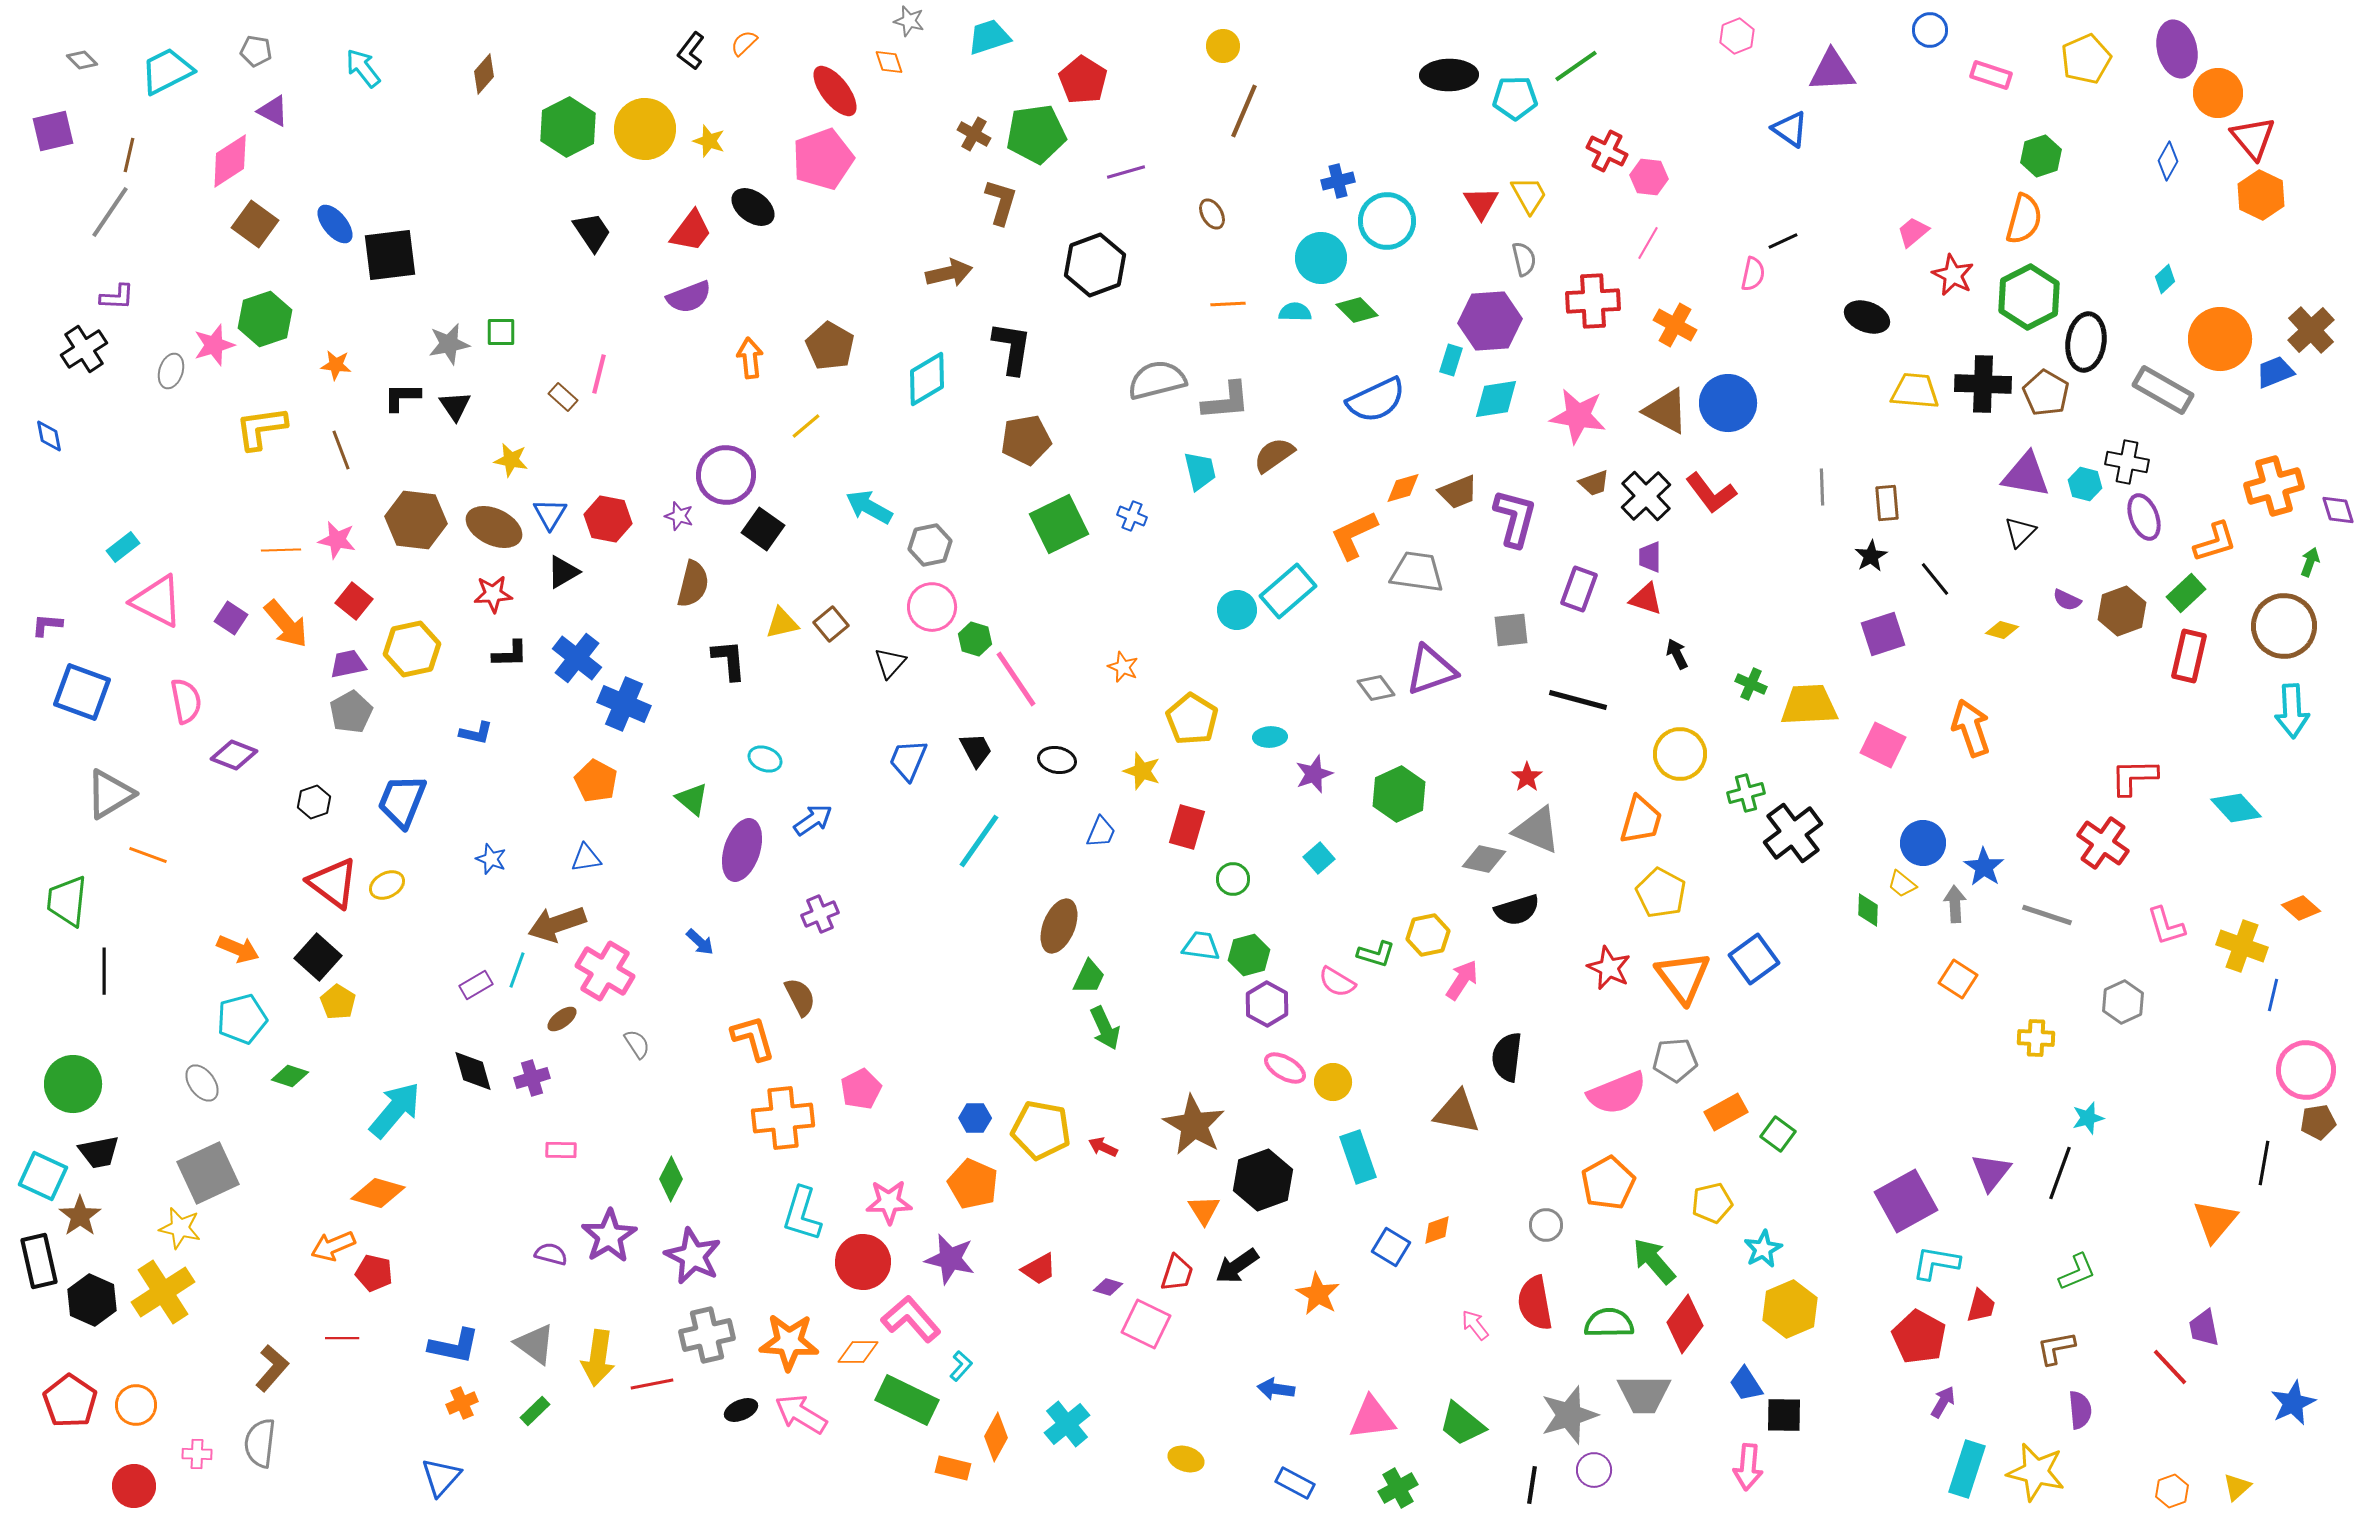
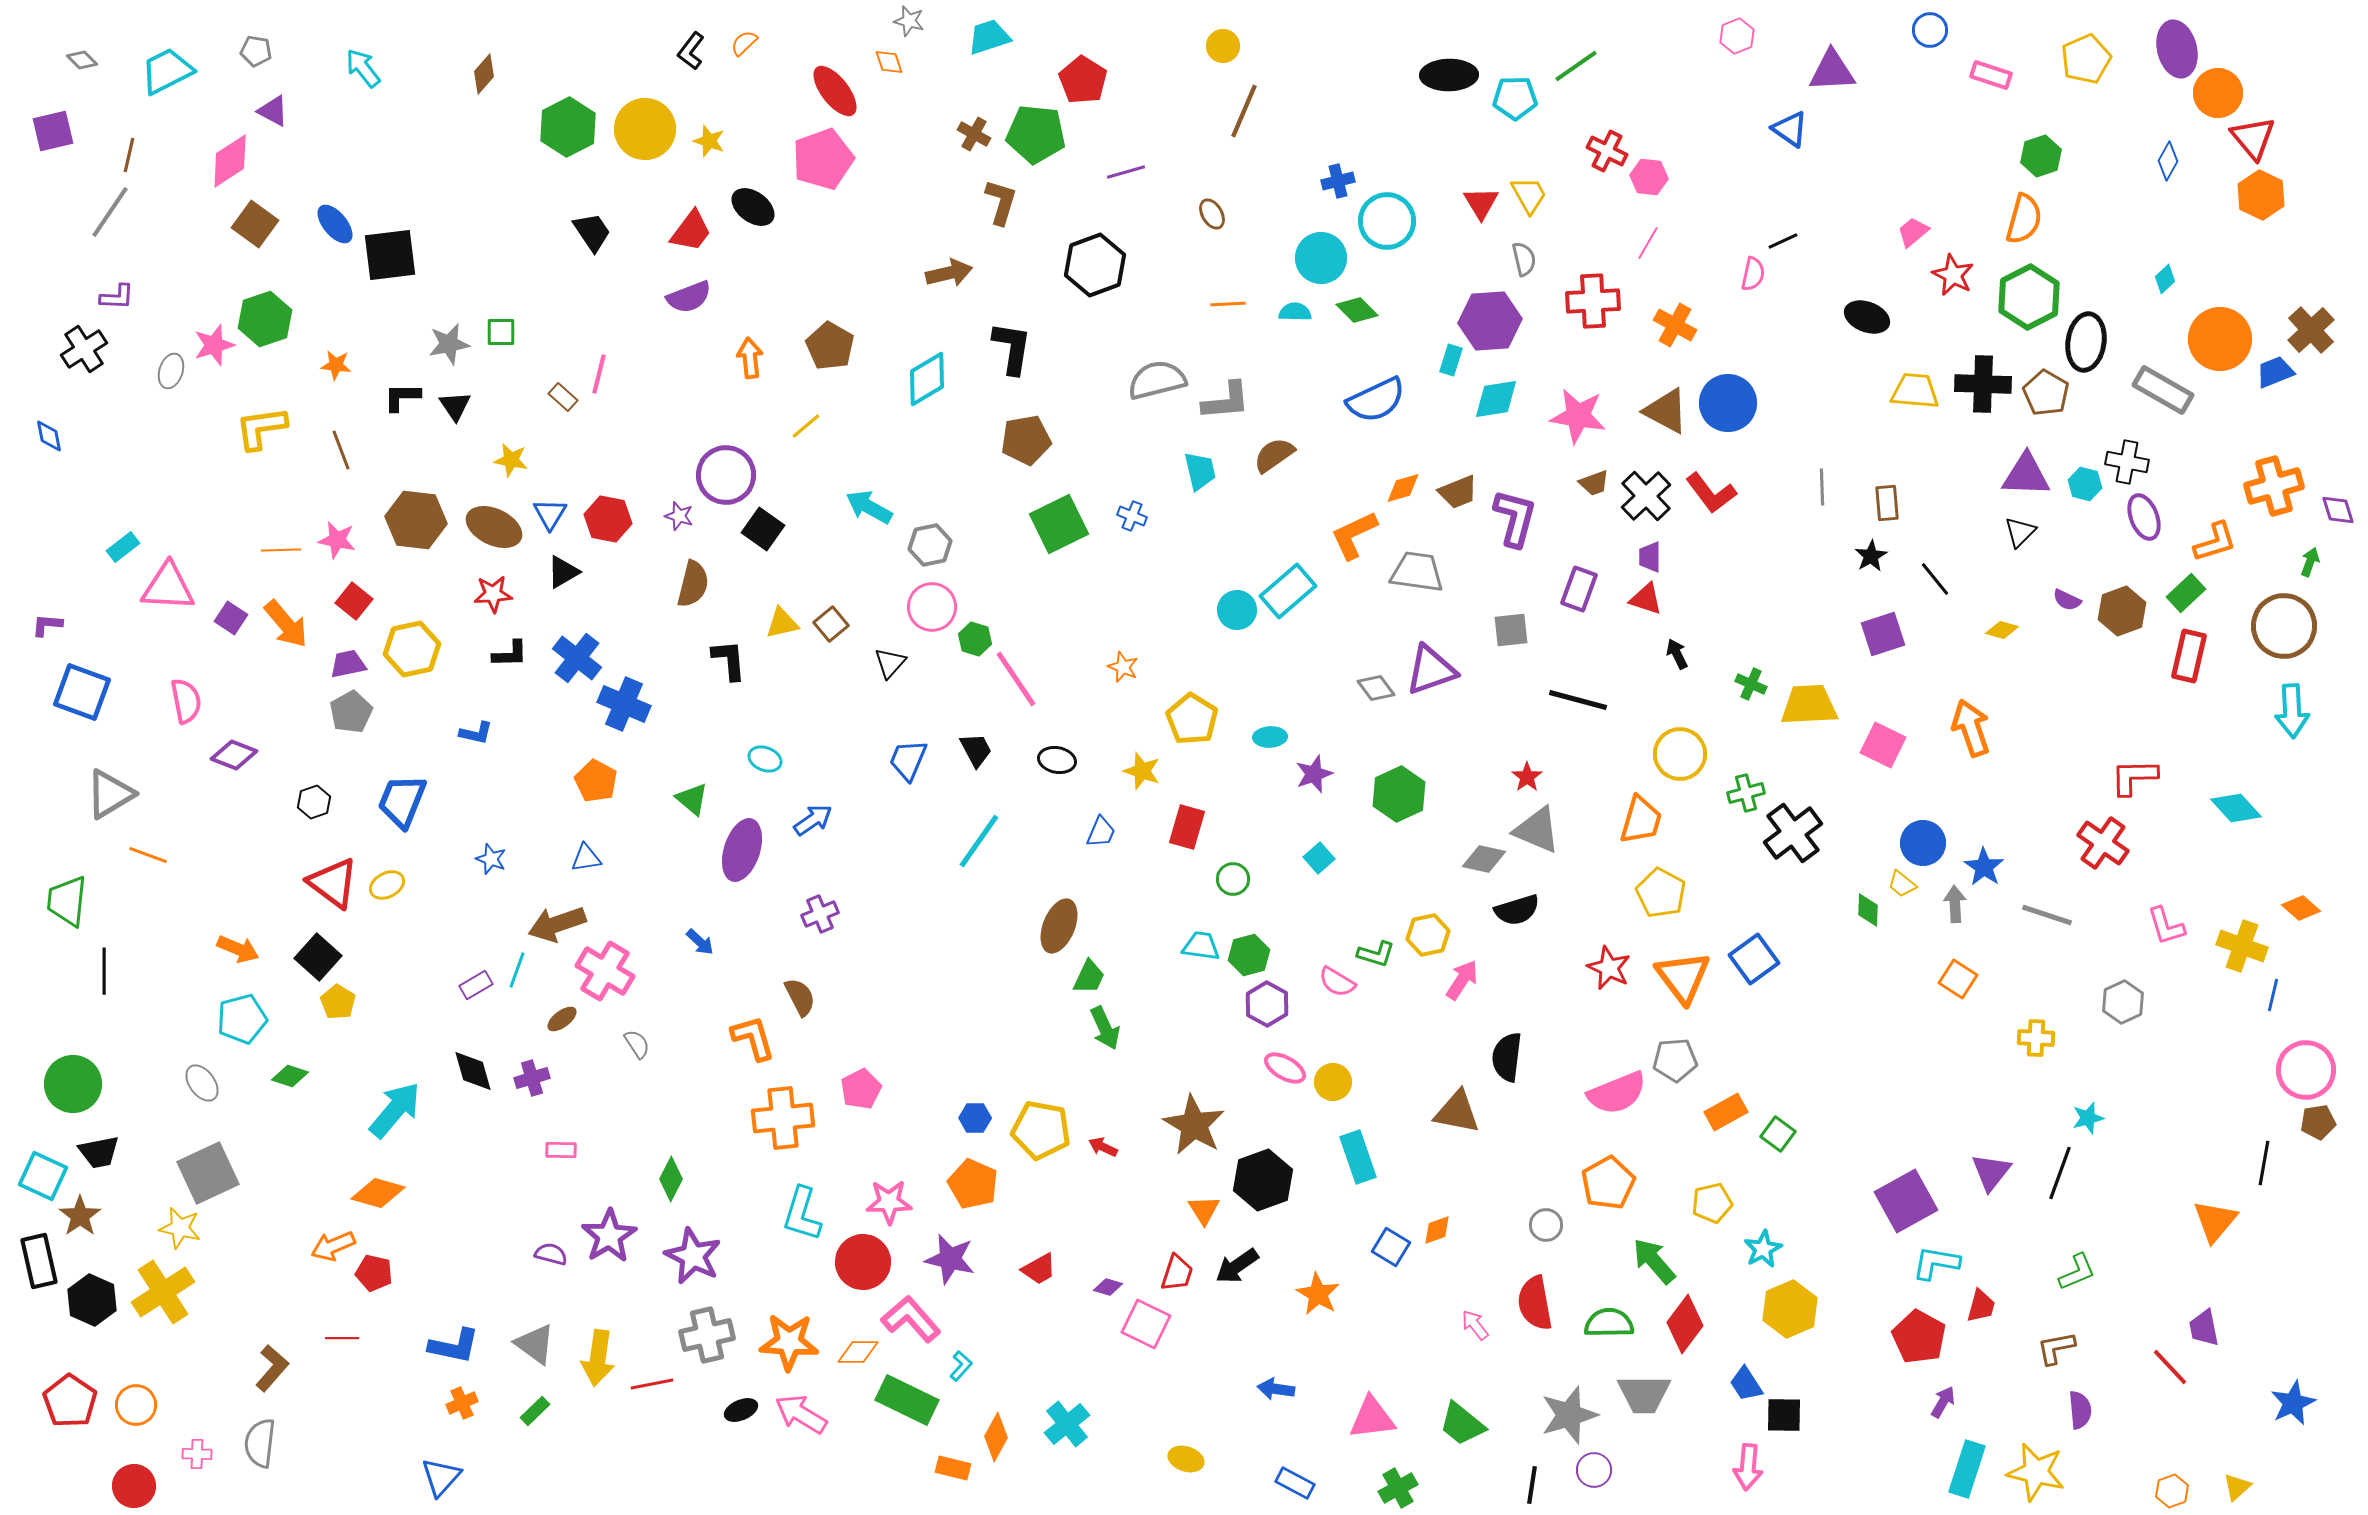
green pentagon at (1036, 134): rotated 14 degrees clockwise
purple triangle at (2026, 475): rotated 8 degrees counterclockwise
pink triangle at (157, 601): moved 11 px right, 14 px up; rotated 24 degrees counterclockwise
